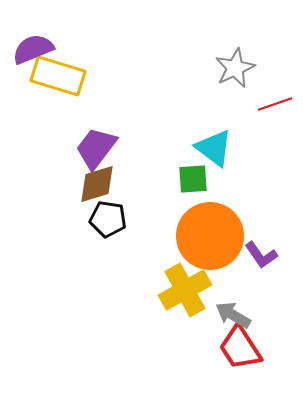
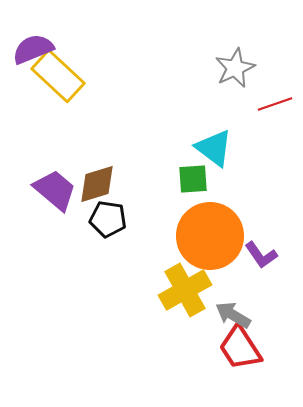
yellow rectangle: rotated 26 degrees clockwise
purple trapezoid: moved 41 px left, 42 px down; rotated 93 degrees clockwise
